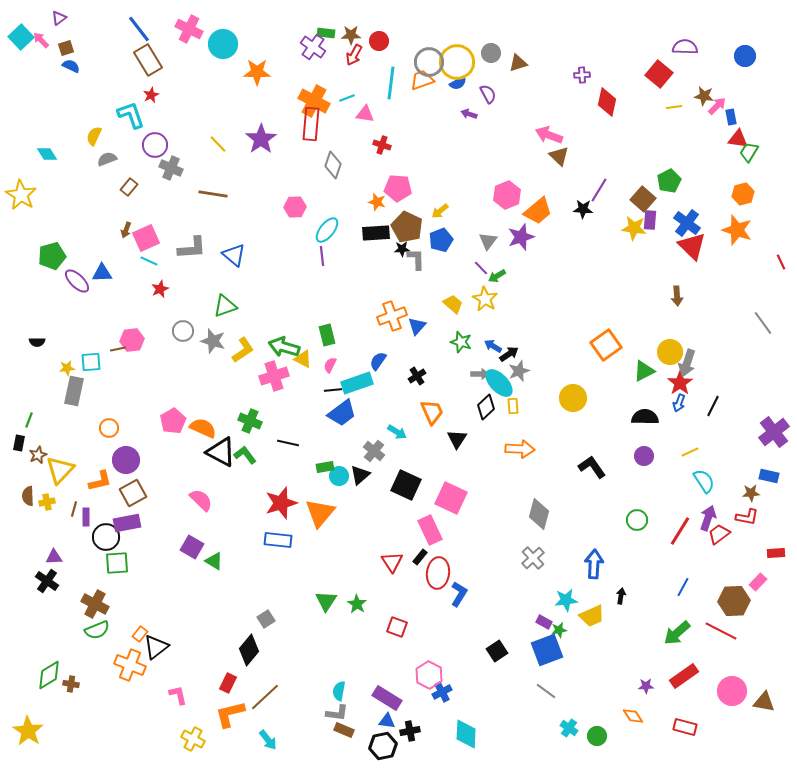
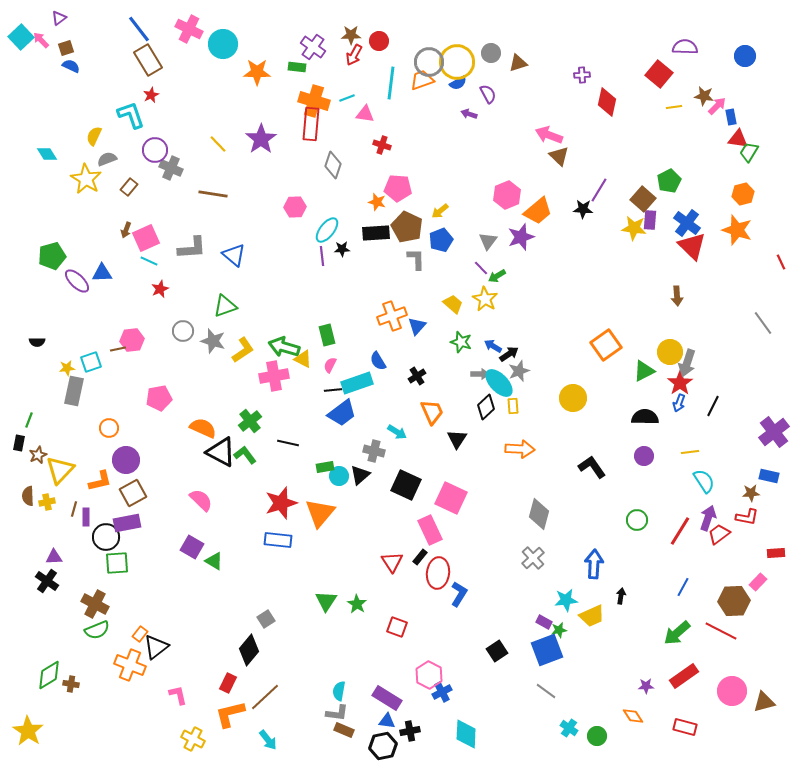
green rectangle at (326, 33): moved 29 px left, 34 px down
orange cross at (314, 101): rotated 12 degrees counterclockwise
purple circle at (155, 145): moved 5 px down
yellow star at (21, 195): moved 65 px right, 16 px up
black star at (402, 249): moved 60 px left
blue semicircle at (378, 361): rotated 66 degrees counterclockwise
cyan square at (91, 362): rotated 15 degrees counterclockwise
pink cross at (274, 376): rotated 8 degrees clockwise
pink pentagon at (173, 421): moved 14 px left, 23 px up; rotated 20 degrees clockwise
green cross at (250, 421): rotated 30 degrees clockwise
gray cross at (374, 451): rotated 25 degrees counterclockwise
yellow line at (690, 452): rotated 18 degrees clockwise
brown triangle at (764, 702): rotated 25 degrees counterclockwise
